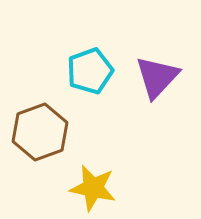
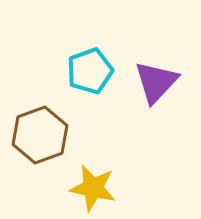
purple triangle: moved 1 px left, 5 px down
brown hexagon: moved 3 px down
